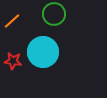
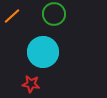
orange line: moved 5 px up
red star: moved 18 px right, 23 px down
